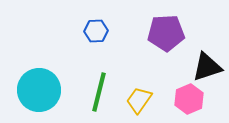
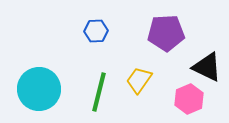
black triangle: rotated 44 degrees clockwise
cyan circle: moved 1 px up
yellow trapezoid: moved 20 px up
